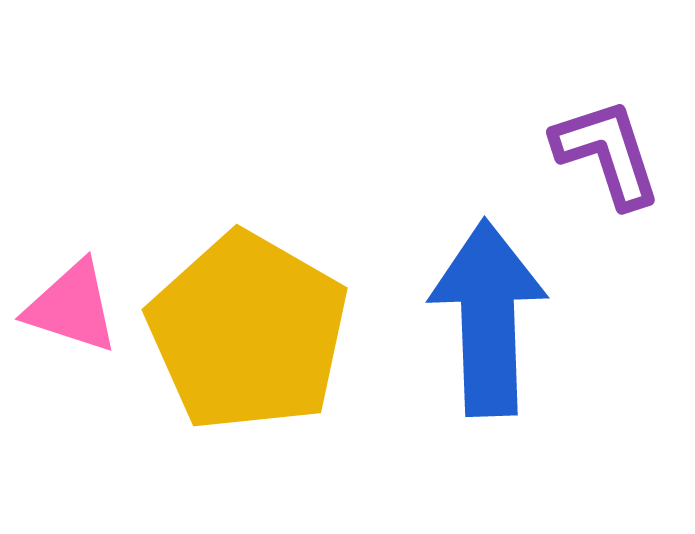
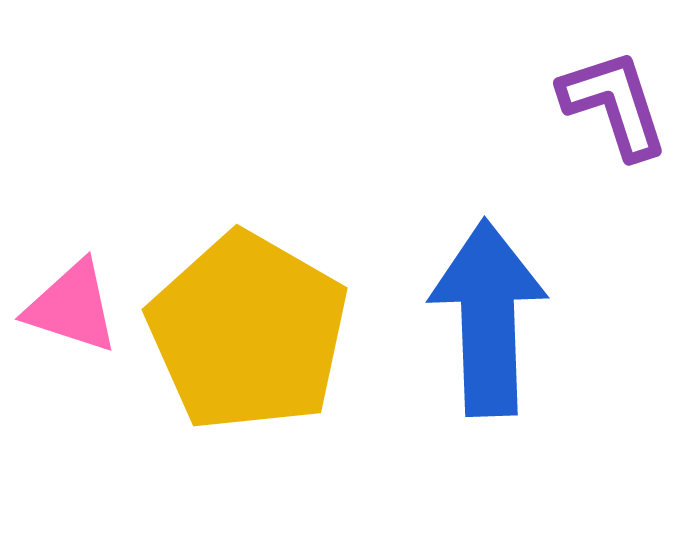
purple L-shape: moved 7 px right, 49 px up
